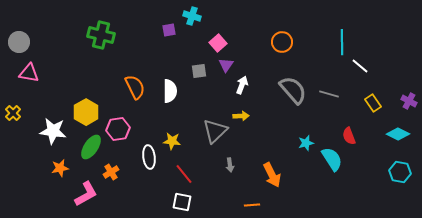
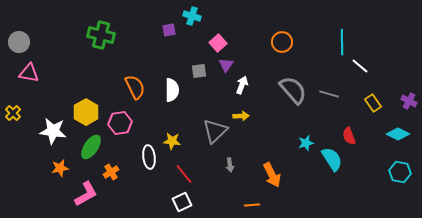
white semicircle: moved 2 px right, 1 px up
pink hexagon: moved 2 px right, 6 px up
white square: rotated 36 degrees counterclockwise
